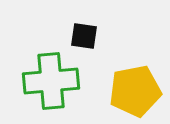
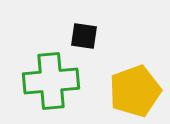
yellow pentagon: rotated 9 degrees counterclockwise
